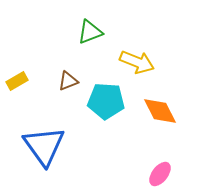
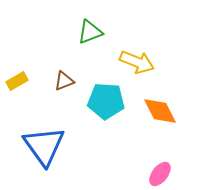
brown triangle: moved 4 px left
